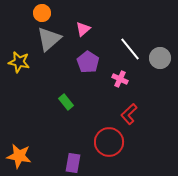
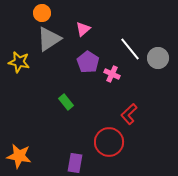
gray triangle: rotated 8 degrees clockwise
gray circle: moved 2 px left
pink cross: moved 8 px left, 5 px up
purple rectangle: moved 2 px right
